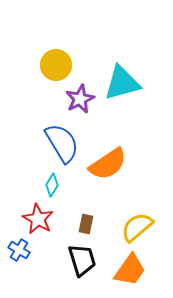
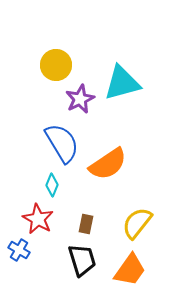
cyan diamond: rotated 10 degrees counterclockwise
yellow semicircle: moved 4 px up; rotated 12 degrees counterclockwise
